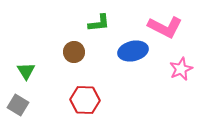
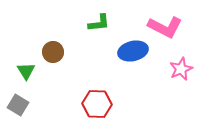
brown circle: moved 21 px left
red hexagon: moved 12 px right, 4 px down
